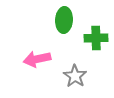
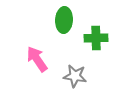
pink arrow: rotated 68 degrees clockwise
gray star: rotated 25 degrees counterclockwise
